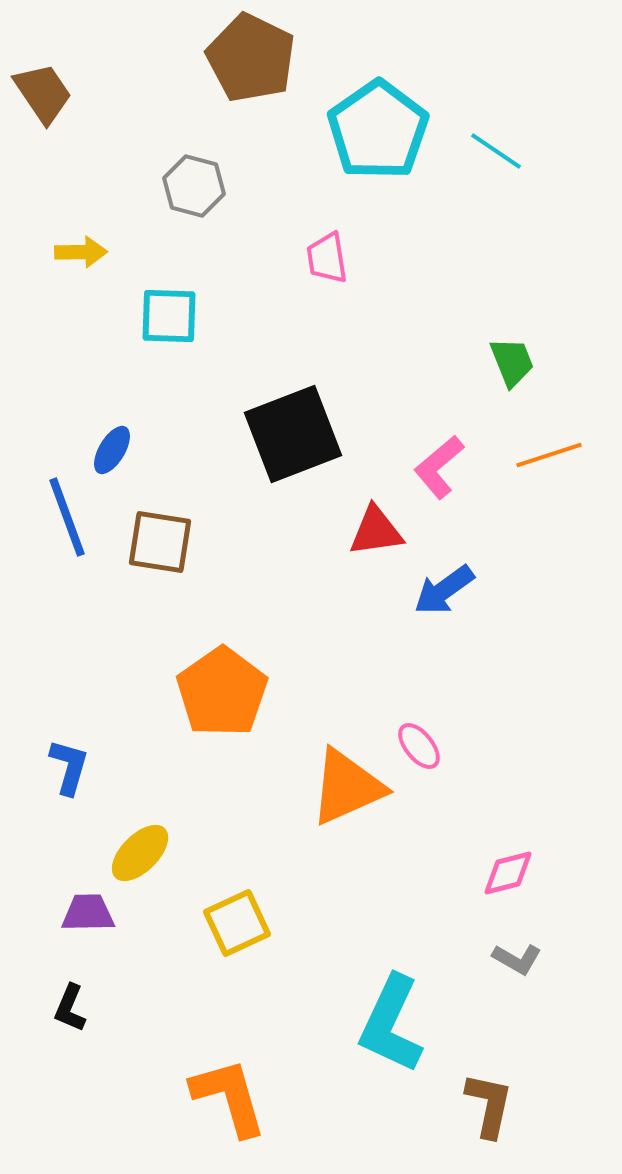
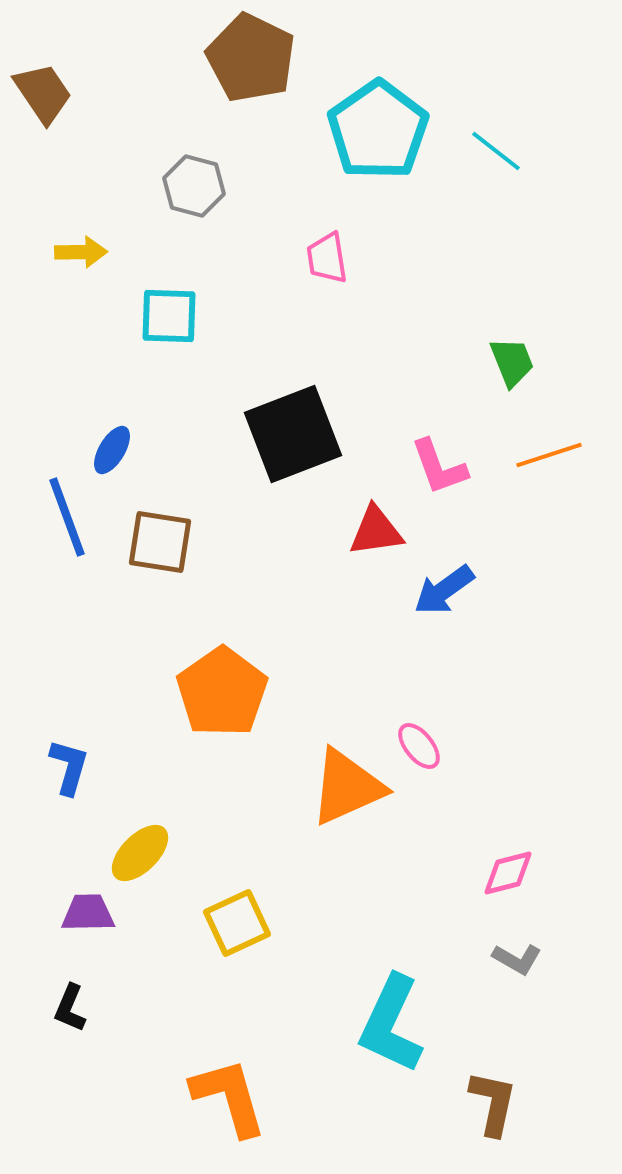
cyan line: rotated 4 degrees clockwise
pink L-shape: rotated 70 degrees counterclockwise
brown L-shape: moved 4 px right, 2 px up
